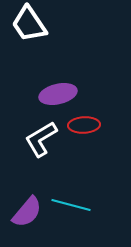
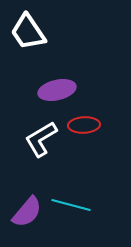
white trapezoid: moved 1 px left, 8 px down
purple ellipse: moved 1 px left, 4 px up
